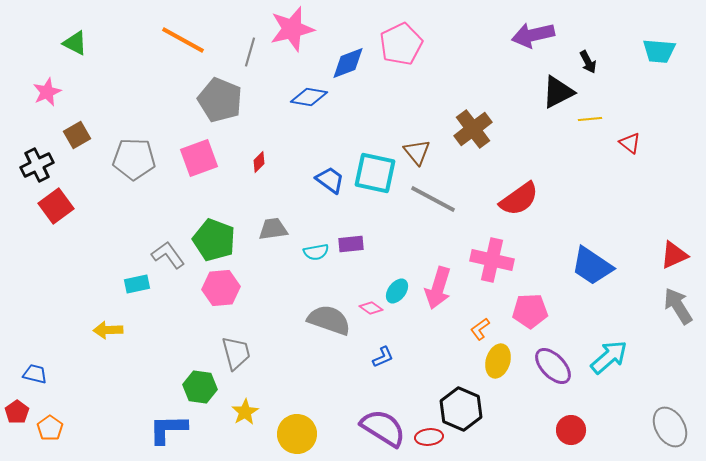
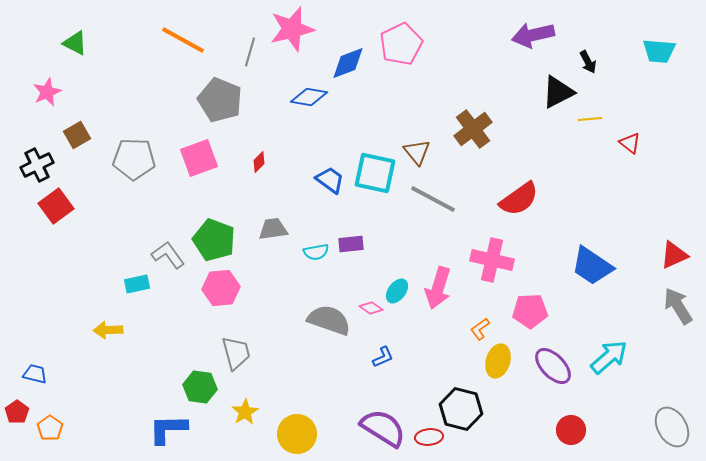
black hexagon at (461, 409): rotated 9 degrees counterclockwise
gray ellipse at (670, 427): moved 2 px right
